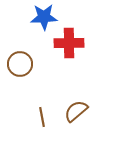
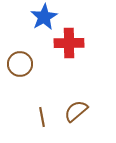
blue star: rotated 28 degrees counterclockwise
